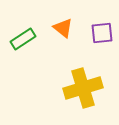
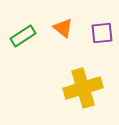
green rectangle: moved 3 px up
